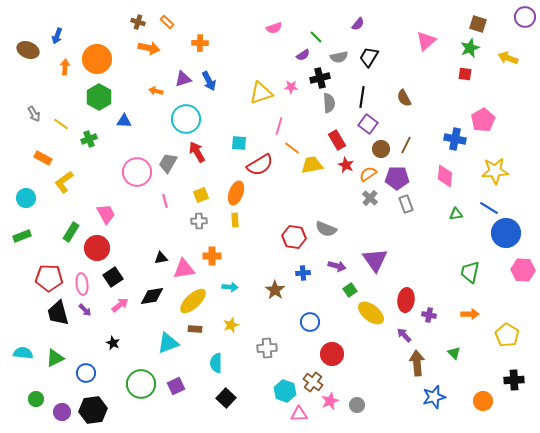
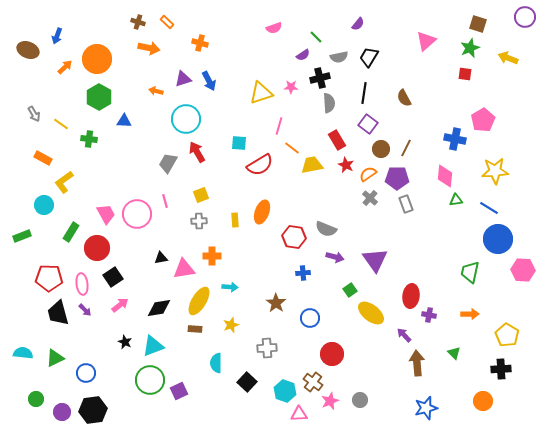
orange cross at (200, 43): rotated 14 degrees clockwise
orange arrow at (65, 67): rotated 42 degrees clockwise
black line at (362, 97): moved 2 px right, 4 px up
green cross at (89, 139): rotated 28 degrees clockwise
brown line at (406, 145): moved 3 px down
pink circle at (137, 172): moved 42 px down
orange ellipse at (236, 193): moved 26 px right, 19 px down
cyan circle at (26, 198): moved 18 px right, 7 px down
green triangle at (456, 214): moved 14 px up
blue circle at (506, 233): moved 8 px left, 6 px down
purple arrow at (337, 266): moved 2 px left, 9 px up
brown star at (275, 290): moved 1 px right, 13 px down
black diamond at (152, 296): moved 7 px right, 12 px down
red ellipse at (406, 300): moved 5 px right, 4 px up
yellow ellipse at (193, 301): moved 6 px right; rotated 16 degrees counterclockwise
blue circle at (310, 322): moved 4 px up
black star at (113, 343): moved 12 px right, 1 px up
cyan triangle at (168, 343): moved 15 px left, 3 px down
black cross at (514, 380): moved 13 px left, 11 px up
green circle at (141, 384): moved 9 px right, 4 px up
purple square at (176, 386): moved 3 px right, 5 px down
blue star at (434, 397): moved 8 px left, 11 px down
black square at (226, 398): moved 21 px right, 16 px up
gray circle at (357, 405): moved 3 px right, 5 px up
